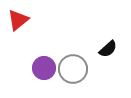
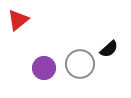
black semicircle: moved 1 px right
gray circle: moved 7 px right, 5 px up
